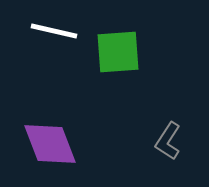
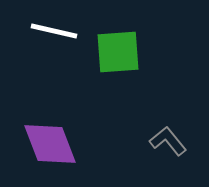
gray L-shape: rotated 108 degrees clockwise
